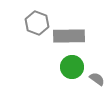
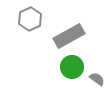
gray hexagon: moved 7 px left, 4 px up; rotated 15 degrees clockwise
gray rectangle: rotated 28 degrees counterclockwise
